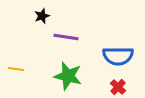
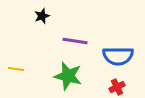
purple line: moved 9 px right, 4 px down
red cross: moved 1 px left; rotated 21 degrees clockwise
